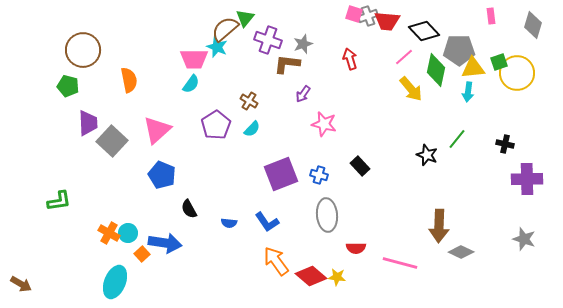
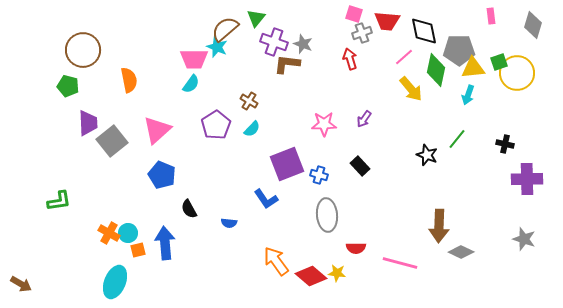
gray cross at (368, 16): moved 6 px left, 17 px down
green triangle at (245, 18): moved 11 px right
black diamond at (424, 31): rotated 32 degrees clockwise
purple cross at (268, 40): moved 6 px right, 2 px down
gray star at (303, 44): rotated 30 degrees counterclockwise
cyan arrow at (468, 92): moved 3 px down; rotated 12 degrees clockwise
purple arrow at (303, 94): moved 61 px right, 25 px down
pink star at (324, 124): rotated 15 degrees counterclockwise
gray square at (112, 141): rotated 8 degrees clockwise
purple square at (281, 174): moved 6 px right, 10 px up
blue L-shape at (267, 222): moved 1 px left, 23 px up
blue arrow at (165, 243): rotated 104 degrees counterclockwise
orange square at (142, 254): moved 4 px left, 4 px up; rotated 28 degrees clockwise
yellow star at (337, 277): moved 4 px up
